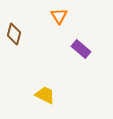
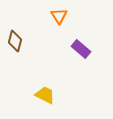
brown diamond: moved 1 px right, 7 px down
